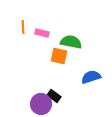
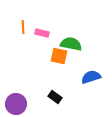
green semicircle: moved 2 px down
black rectangle: moved 1 px right, 1 px down
purple circle: moved 25 px left
